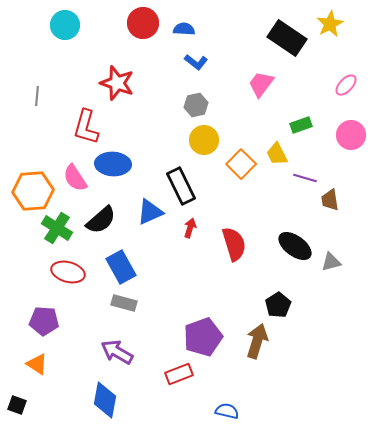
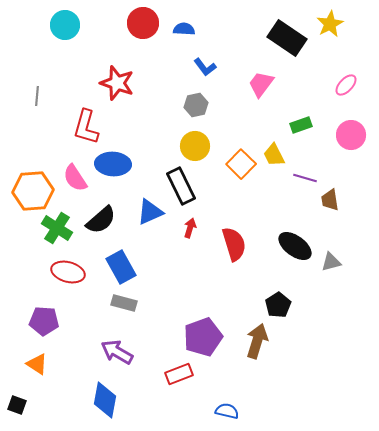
blue L-shape at (196, 62): moved 9 px right, 5 px down; rotated 15 degrees clockwise
yellow circle at (204, 140): moved 9 px left, 6 px down
yellow trapezoid at (277, 154): moved 3 px left, 1 px down
